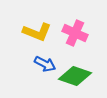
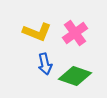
pink cross: rotated 30 degrees clockwise
blue arrow: rotated 50 degrees clockwise
